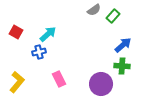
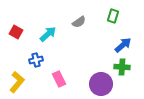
gray semicircle: moved 15 px left, 12 px down
green rectangle: rotated 24 degrees counterclockwise
blue cross: moved 3 px left, 8 px down
green cross: moved 1 px down
